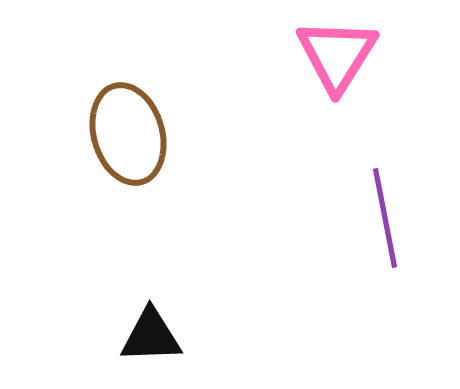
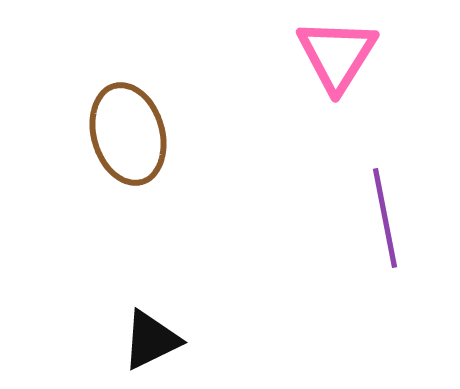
black triangle: moved 4 px down; rotated 24 degrees counterclockwise
